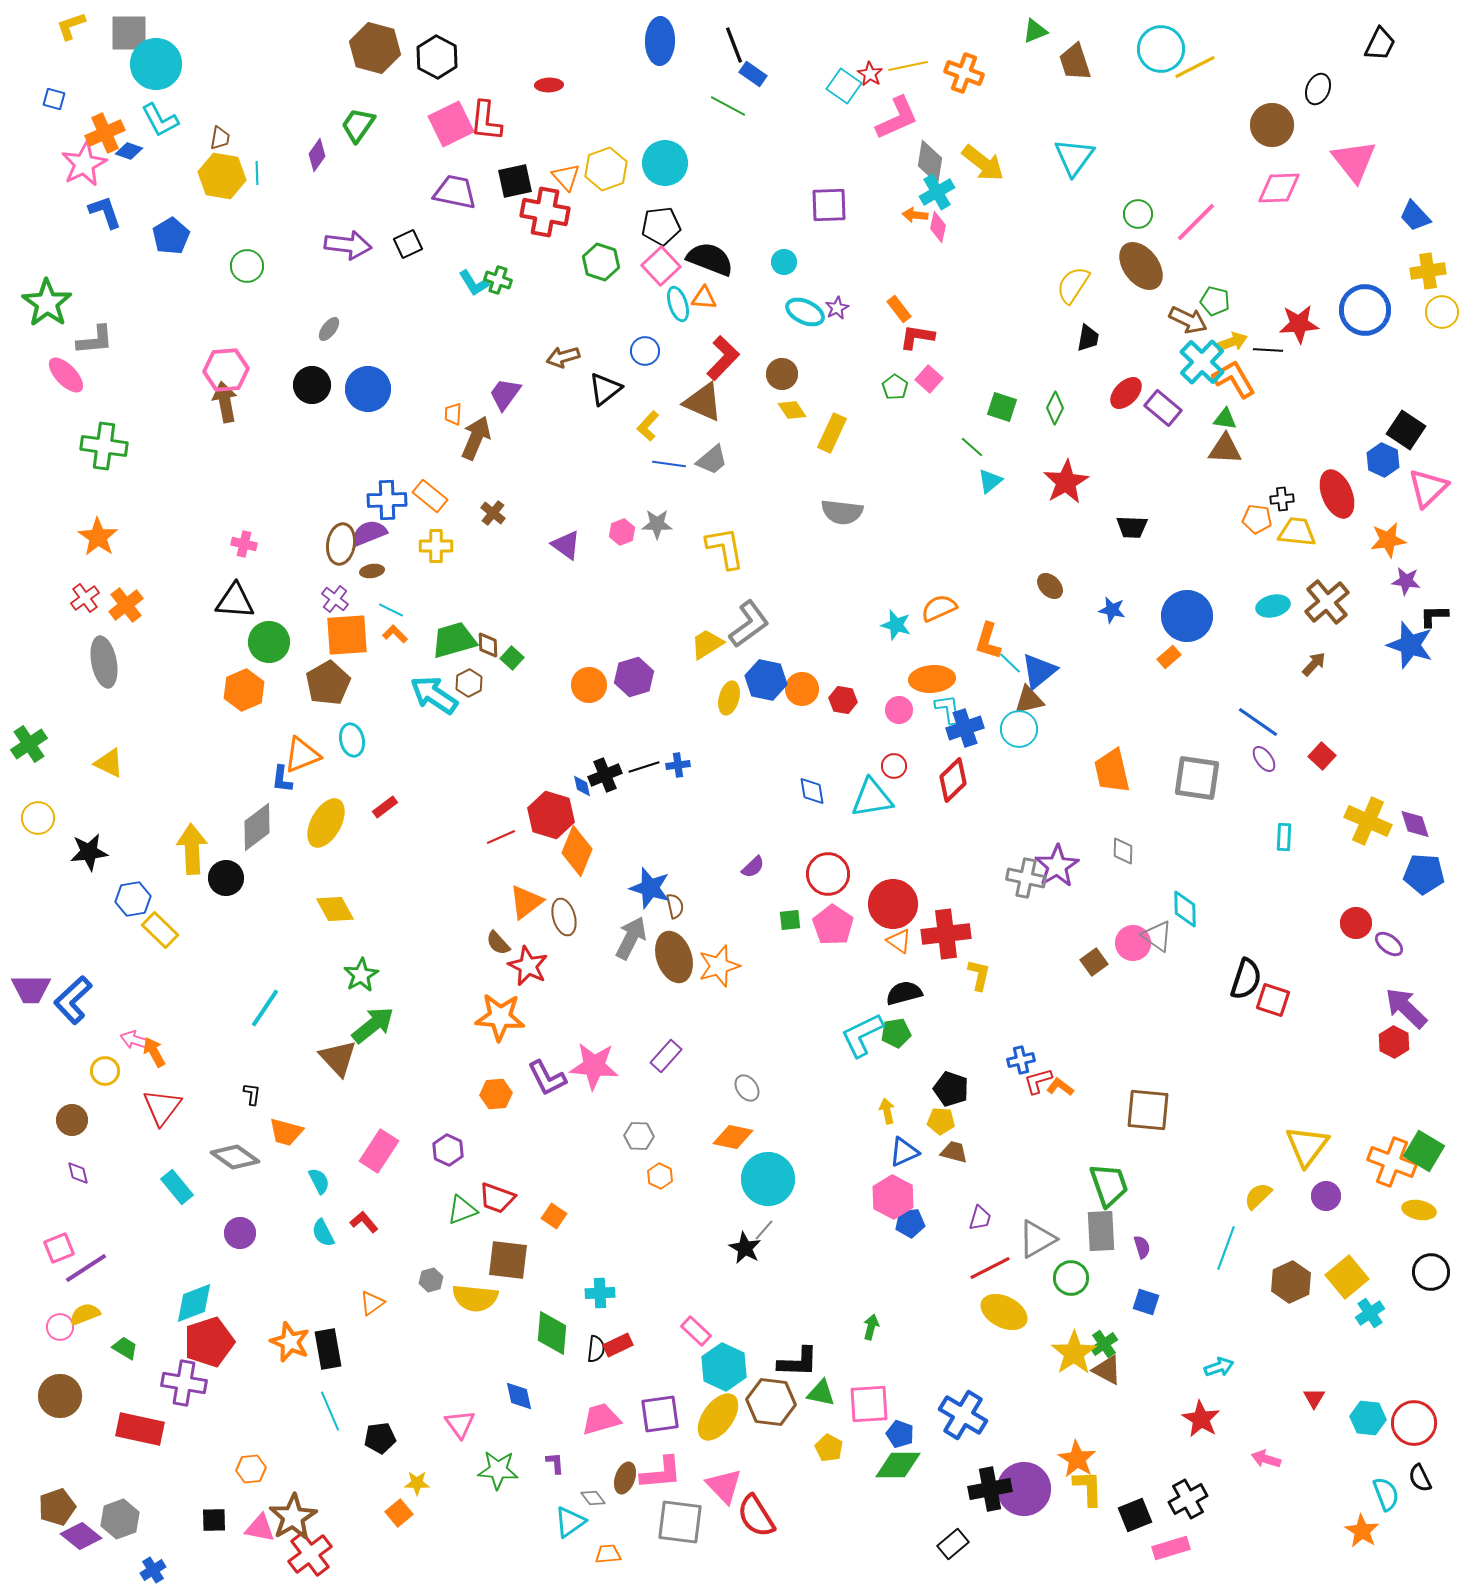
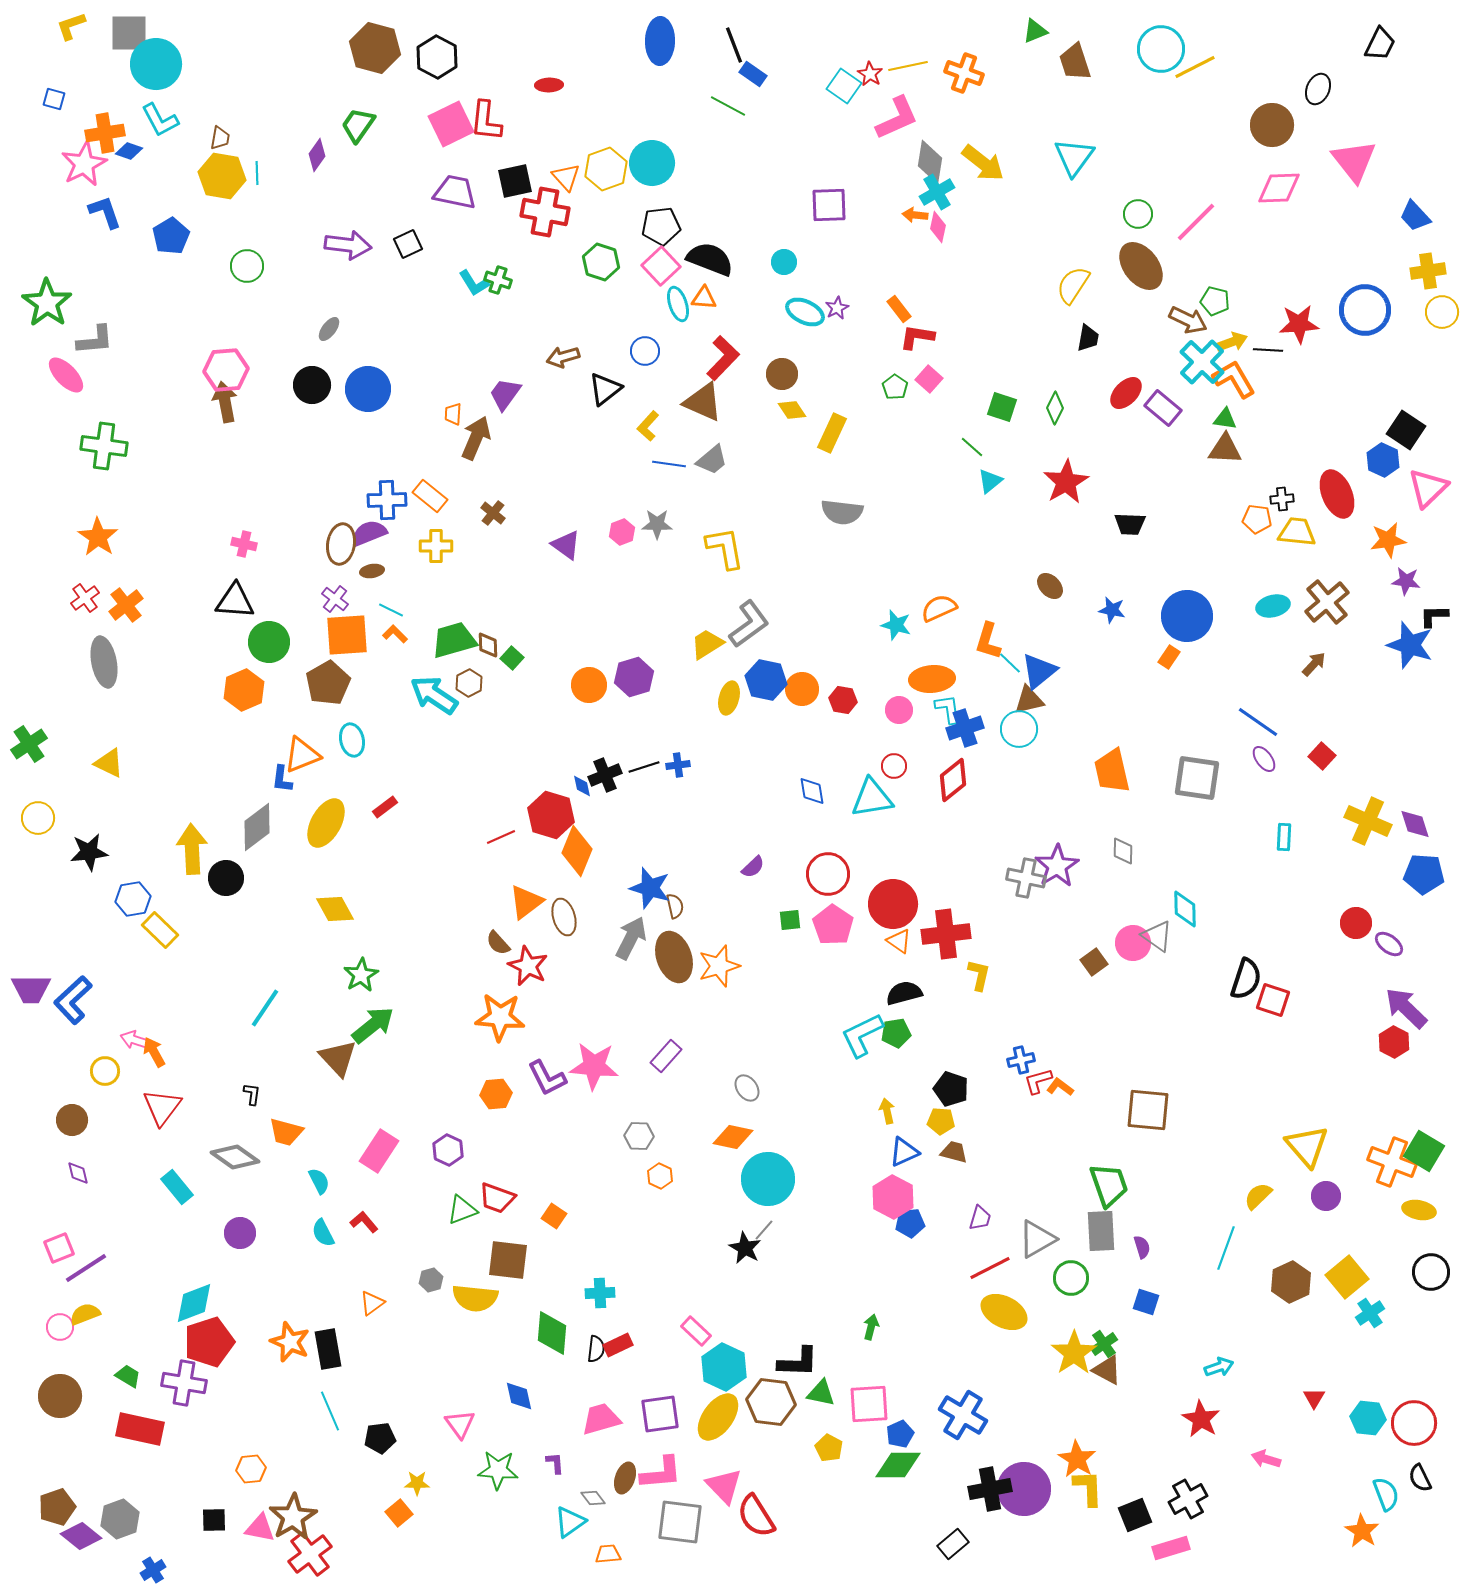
orange cross at (105, 133): rotated 15 degrees clockwise
cyan circle at (665, 163): moved 13 px left
black trapezoid at (1132, 527): moved 2 px left, 3 px up
orange rectangle at (1169, 657): rotated 15 degrees counterclockwise
red diamond at (953, 780): rotated 6 degrees clockwise
yellow triangle at (1307, 1146): rotated 18 degrees counterclockwise
green trapezoid at (125, 1348): moved 3 px right, 28 px down
blue pentagon at (900, 1434): rotated 28 degrees clockwise
